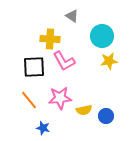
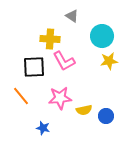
orange line: moved 8 px left, 4 px up
